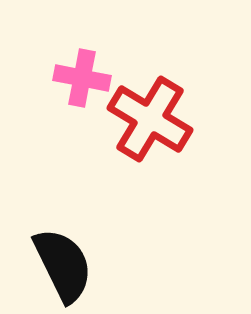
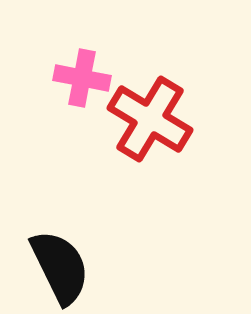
black semicircle: moved 3 px left, 2 px down
